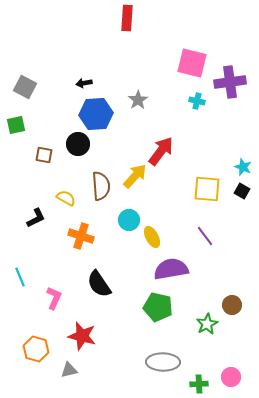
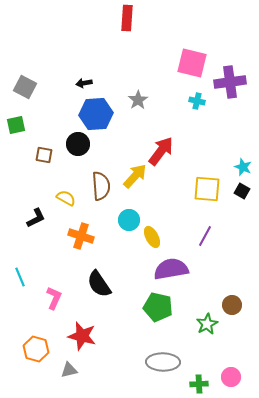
purple line: rotated 65 degrees clockwise
